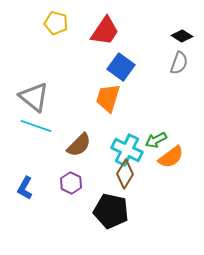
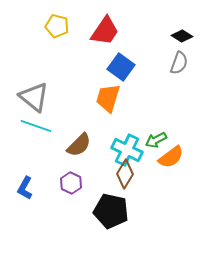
yellow pentagon: moved 1 px right, 3 px down
